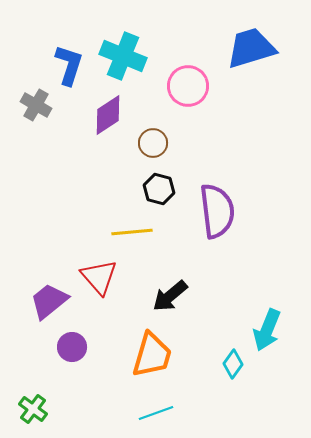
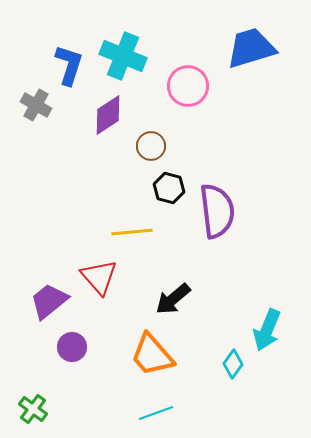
brown circle: moved 2 px left, 3 px down
black hexagon: moved 10 px right, 1 px up
black arrow: moved 3 px right, 3 px down
orange trapezoid: rotated 123 degrees clockwise
